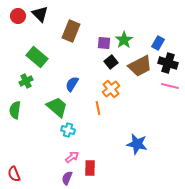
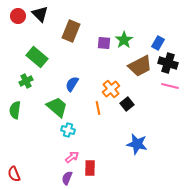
black square: moved 16 px right, 42 px down
